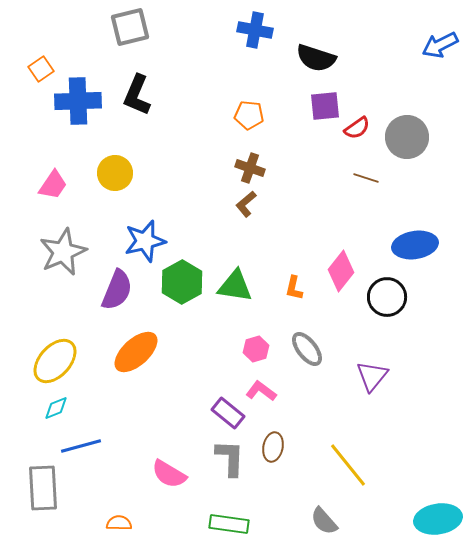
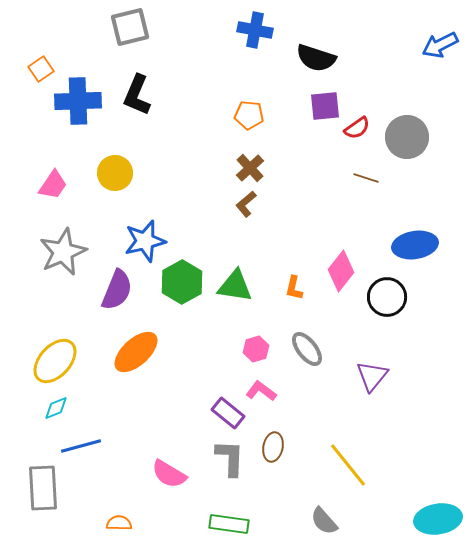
brown cross at (250, 168): rotated 28 degrees clockwise
